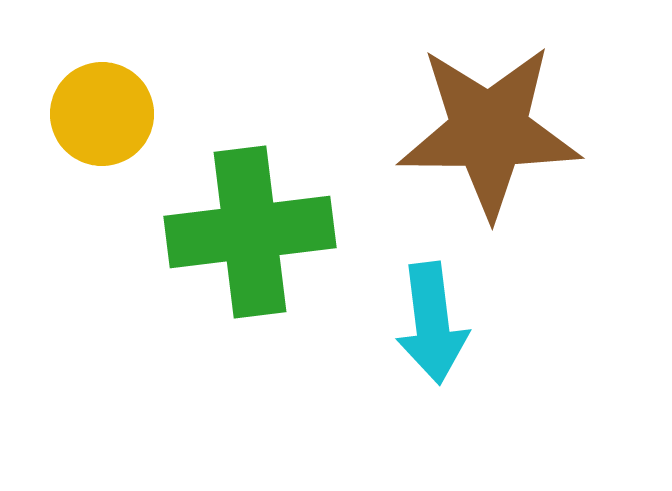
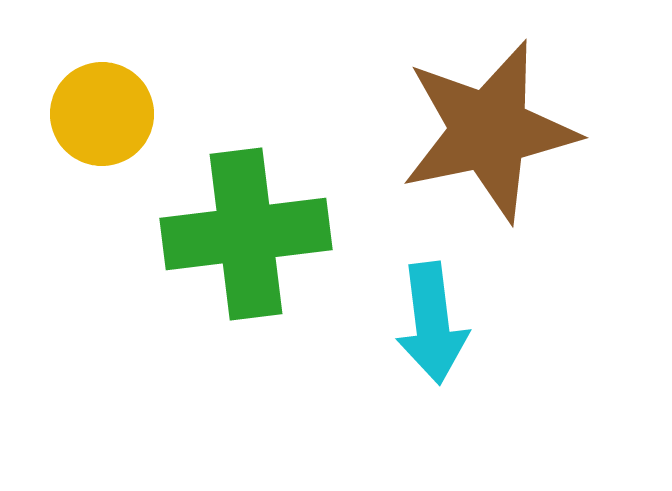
brown star: rotated 12 degrees counterclockwise
green cross: moved 4 px left, 2 px down
